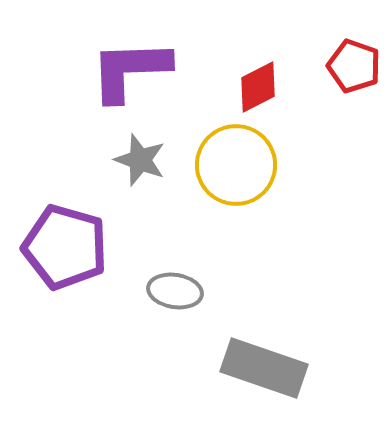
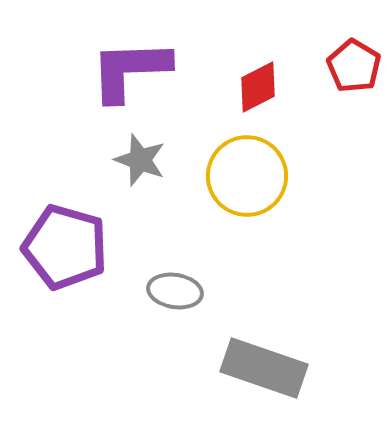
red pentagon: rotated 12 degrees clockwise
yellow circle: moved 11 px right, 11 px down
